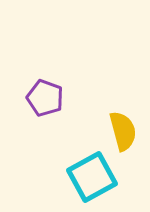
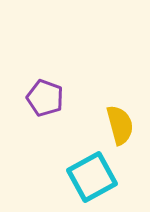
yellow semicircle: moved 3 px left, 6 px up
